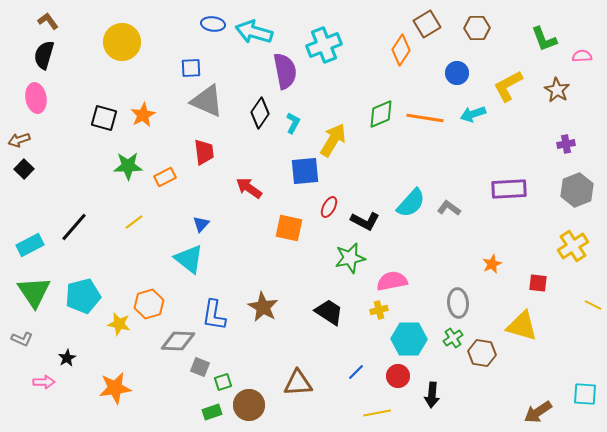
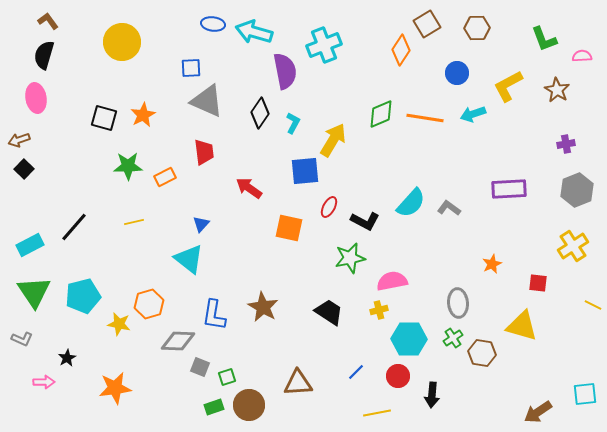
yellow line at (134, 222): rotated 24 degrees clockwise
green square at (223, 382): moved 4 px right, 5 px up
cyan square at (585, 394): rotated 10 degrees counterclockwise
green rectangle at (212, 412): moved 2 px right, 5 px up
